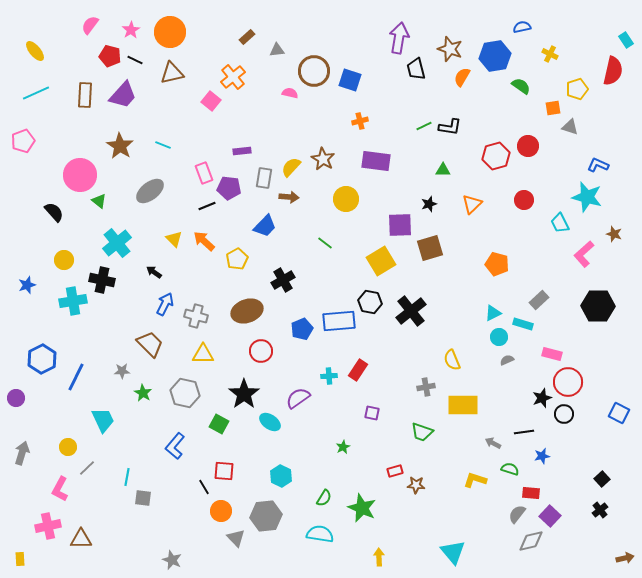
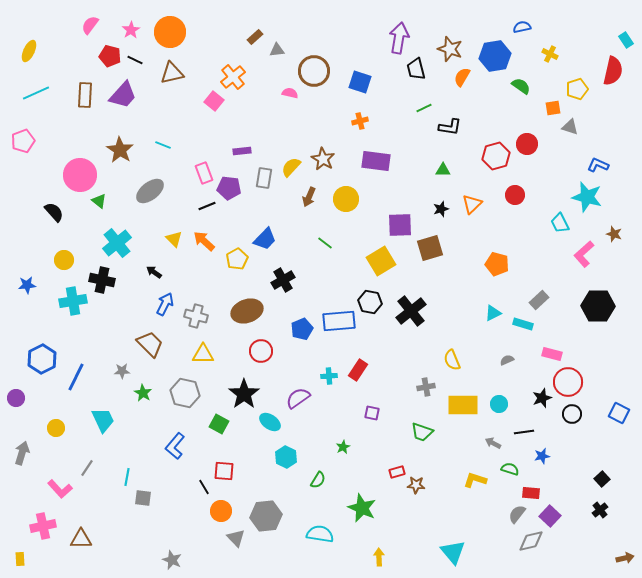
brown rectangle at (247, 37): moved 8 px right
yellow ellipse at (35, 51): moved 6 px left; rotated 65 degrees clockwise
blue square at (350, 80): moved 10 px right, 2 px down
pink square at (211, 101): moved 3 px right
green line at (424, 126): moved 18 px up
brown star at (120, 146): moved 4 px down
red circle at (528, 146): moved 1 px left, 2 px up
brown arrow at (289, 197): moved 20 px right; rotated 108 degrees clockwise
red circle at (524, 200): moved 9 px left, 5 px up
black star at (429, 204): moved 12 px right, 5 px down
blue trapezoid at (265, 226): moved 13 px down
blue star at (27, 285): rotated 12 degrees clockwise
cyan circle at (499, 337): moved 67 px down
black circle at (564, 414): moved 8 px right
yellow circle at (68, 447): moved 12 px left, 19 px up
gray line at (87, 468): rotated 12 degrees counterclockwise
red rectangle at (395, 471): moved 2 px right, 1 px down
cyan hexagon at (281, 476): moved 5 px right, 19 px up
pink L-shape at (60, 489): rotated 70 degrees counterclockwise
green semicircle at (324, 498): moved 6 px left, 18 px up
pink cross at (48, 526): moved 5 px left
